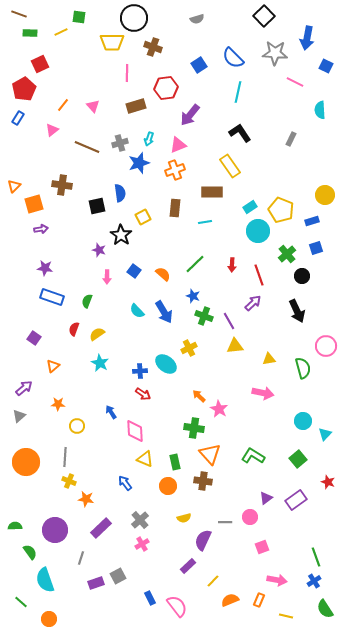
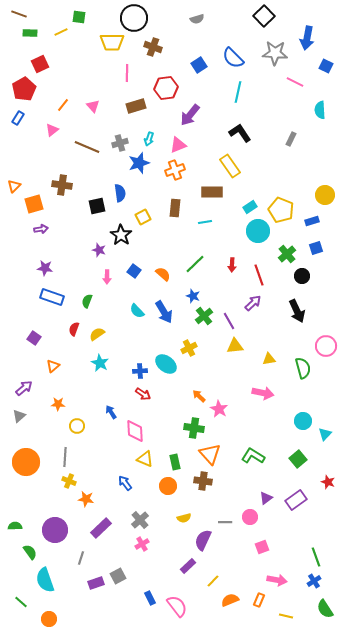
green cross at (204, 316): rotated 30 degrees clockwise
